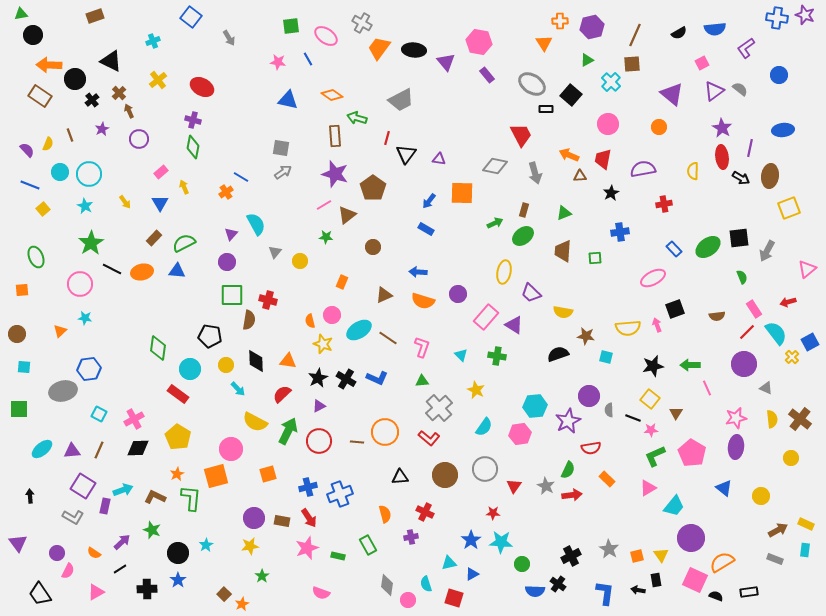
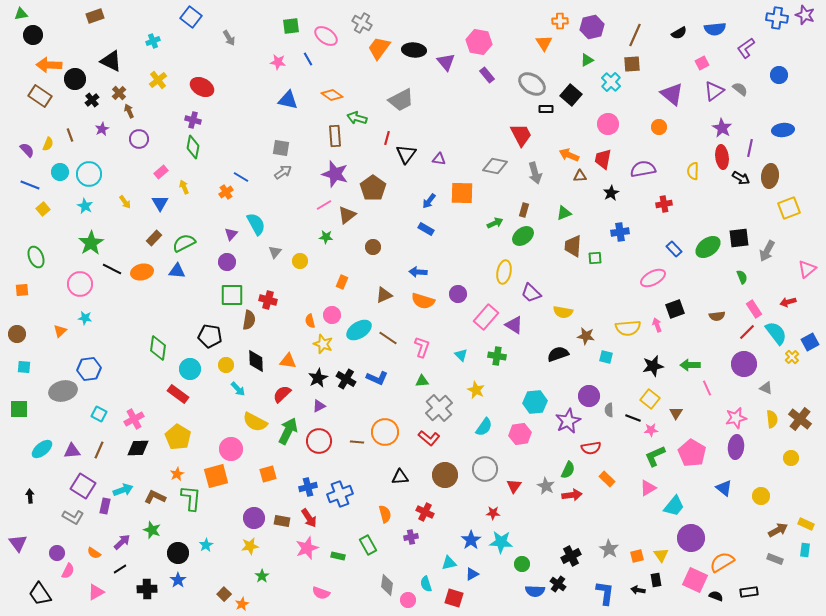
brown trapezoid at (563, 251): moved 10 px right, 5 px up
cyan hexagon at (535, 406): moved 4 px up
